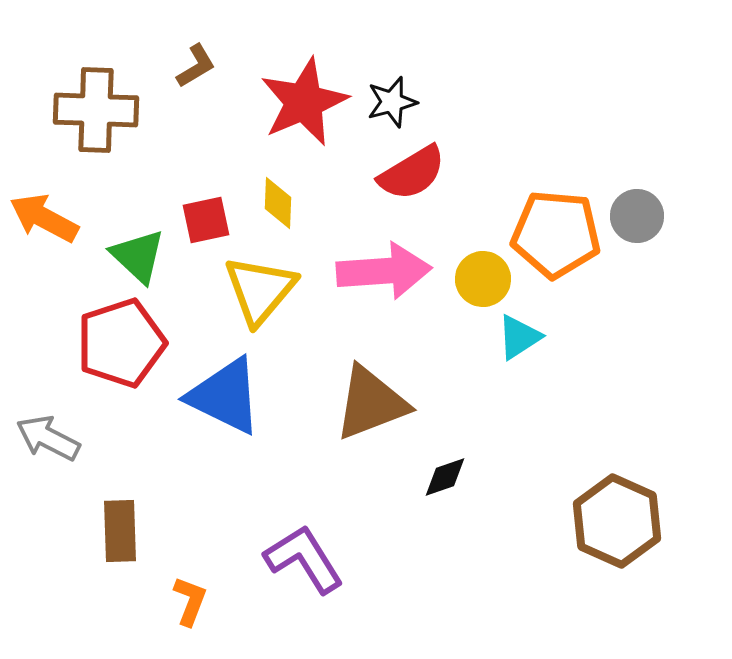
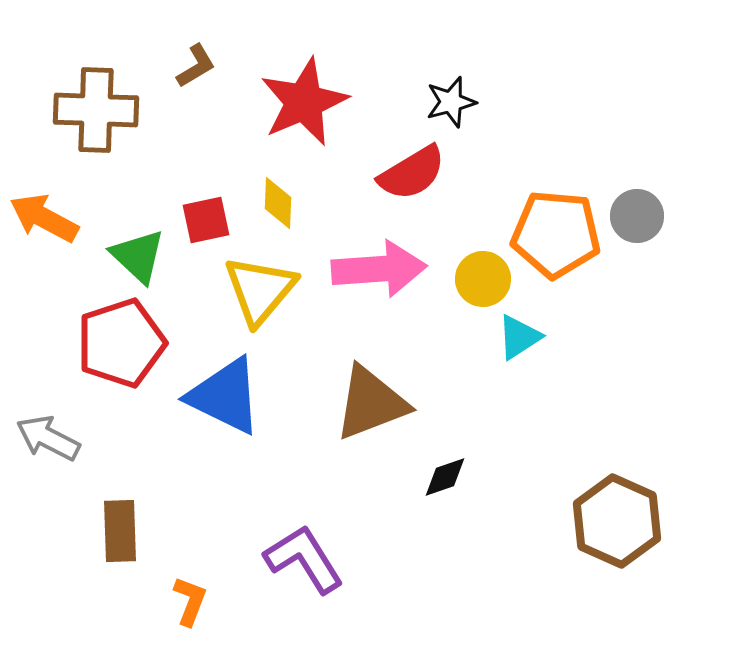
black star: moved 59 px right
pink arrow: moved 5 px left, 2 px up
